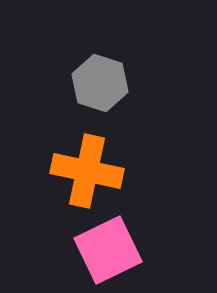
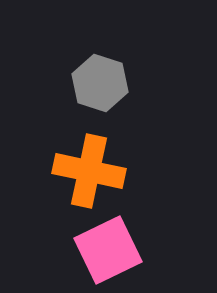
orange cross: moved 2 px right
